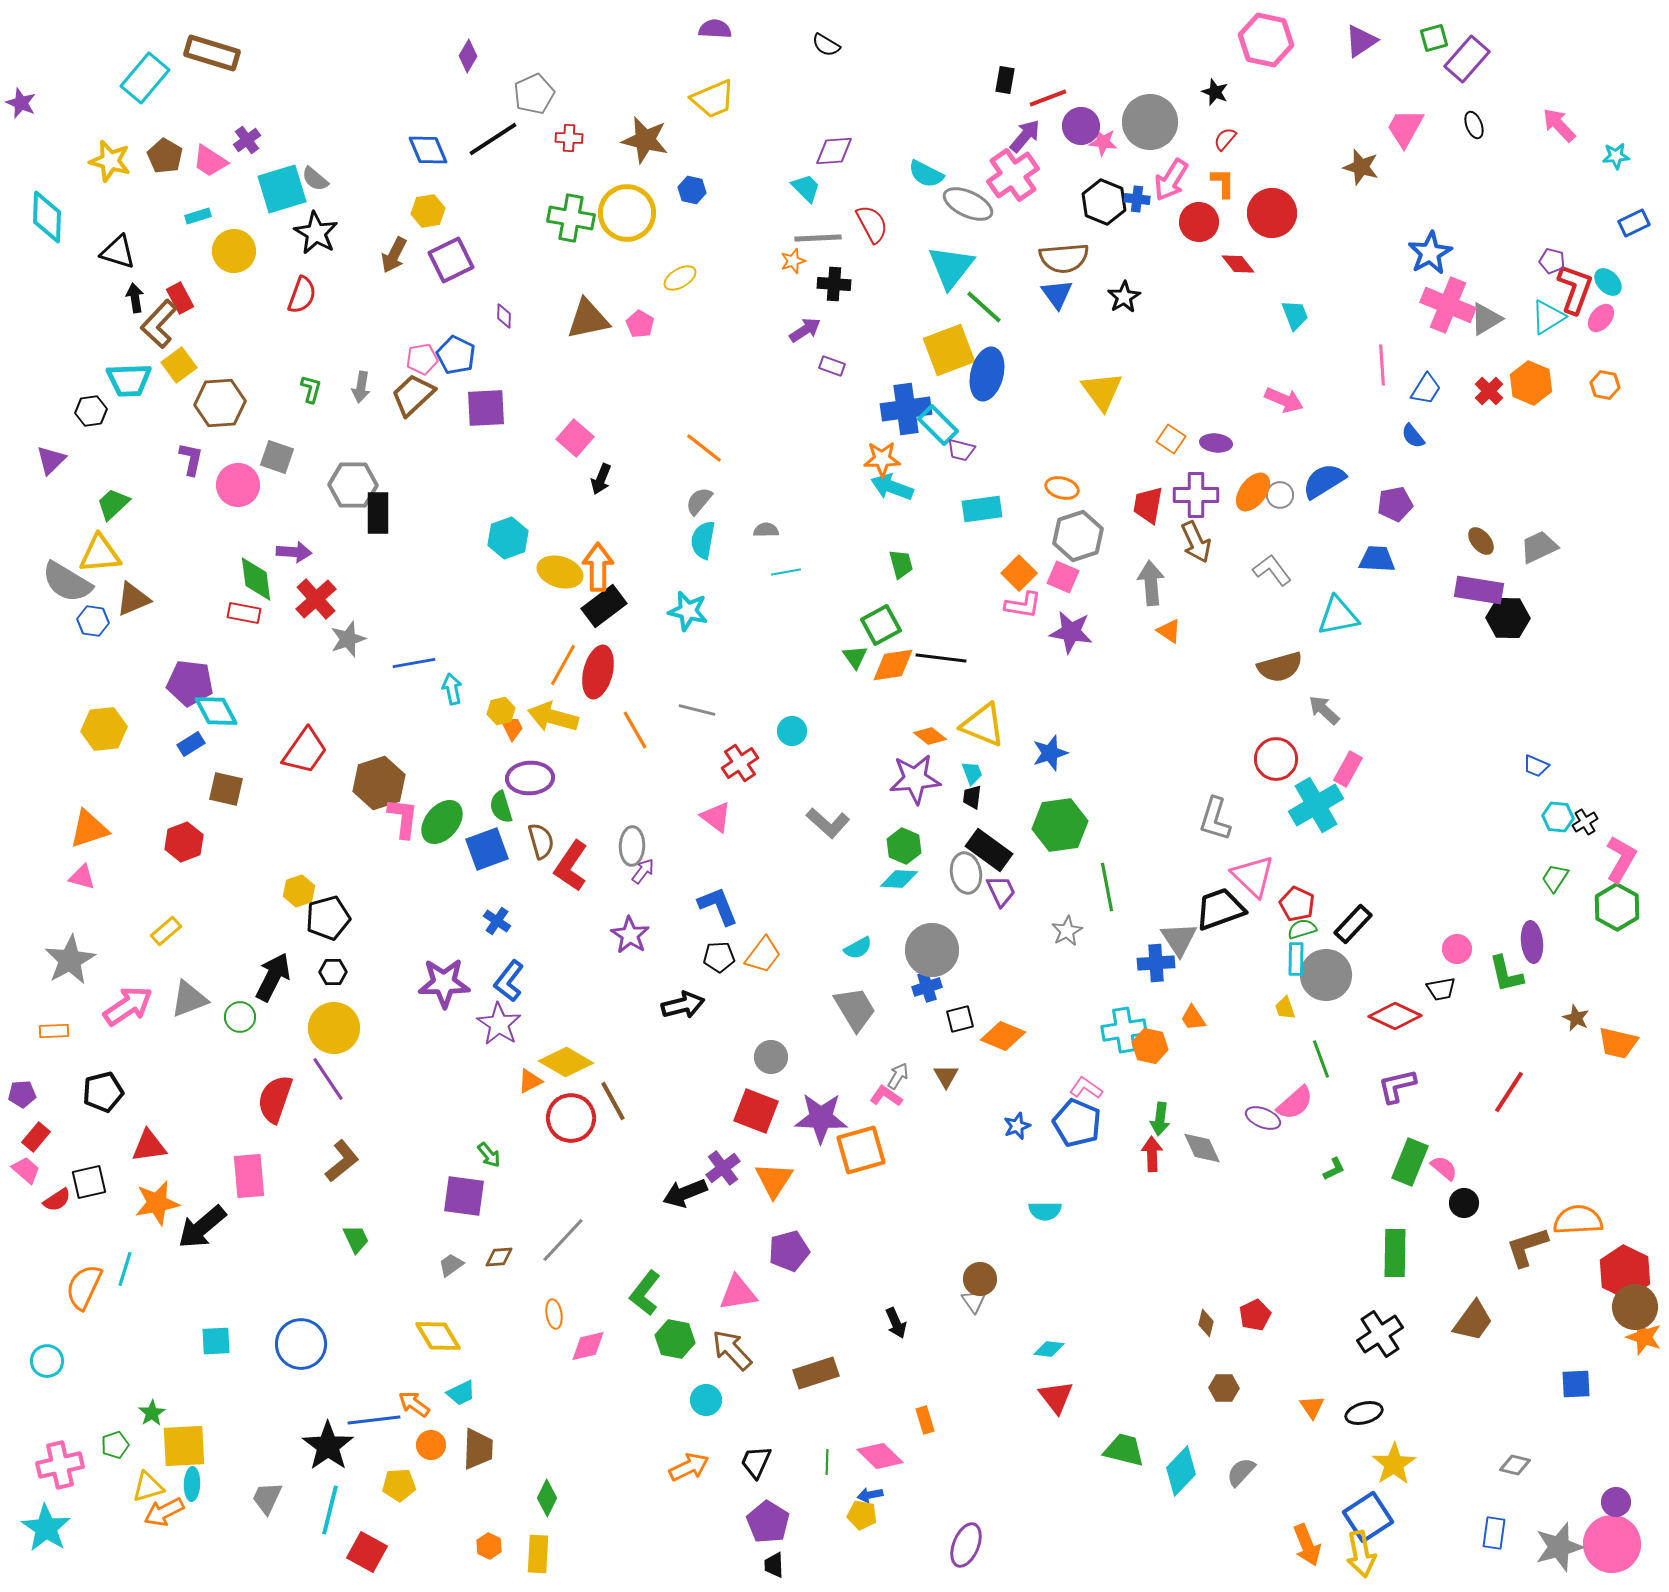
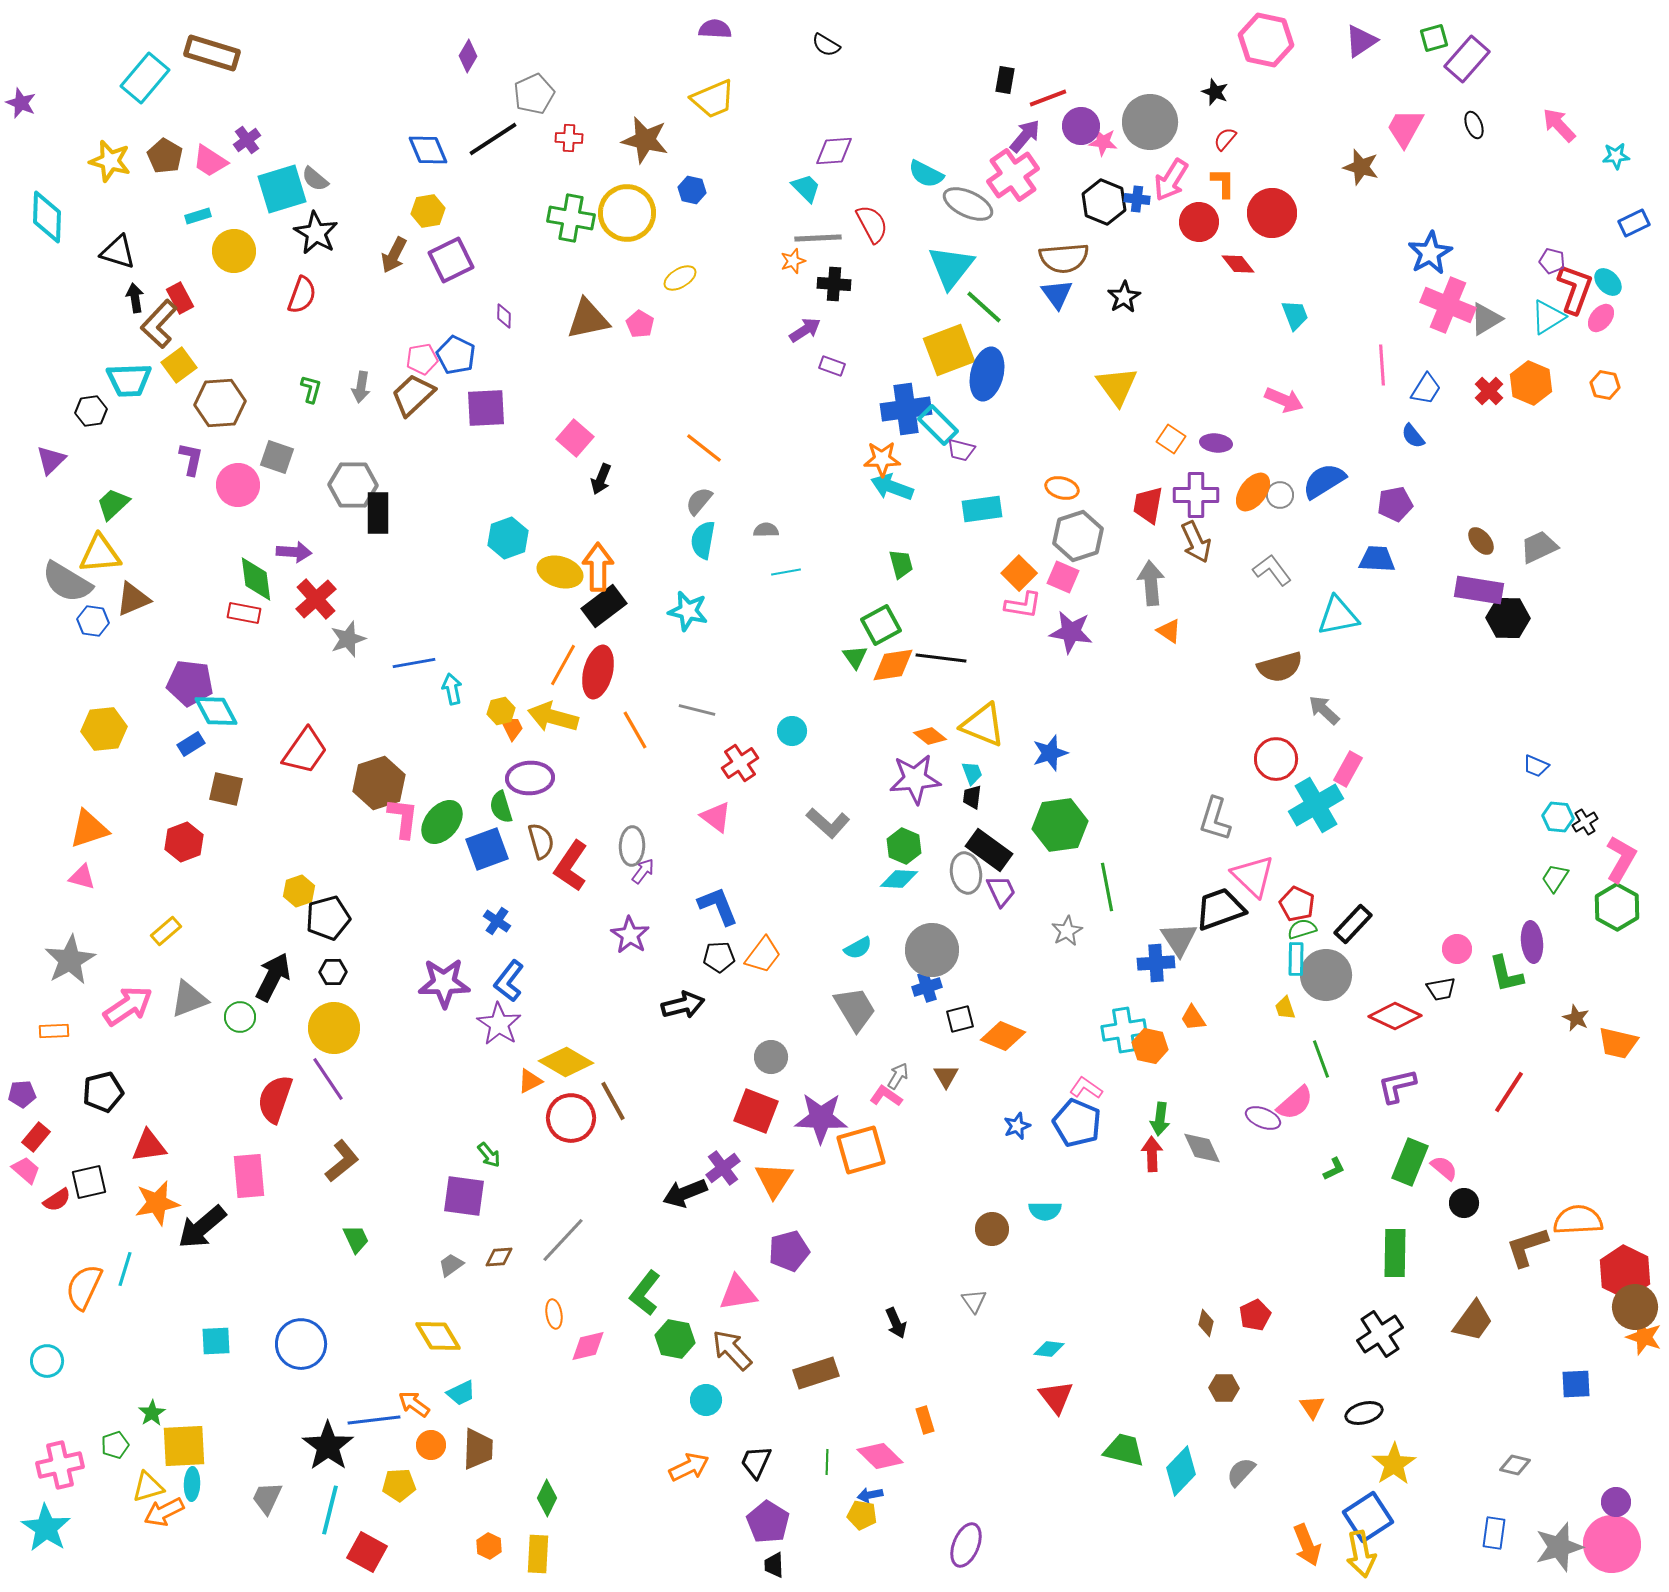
yellow triangle at (1102, 391): moved 15 px right, 5 px up
brown circle at (980, 1279): moved 12 px right, 50 px up
